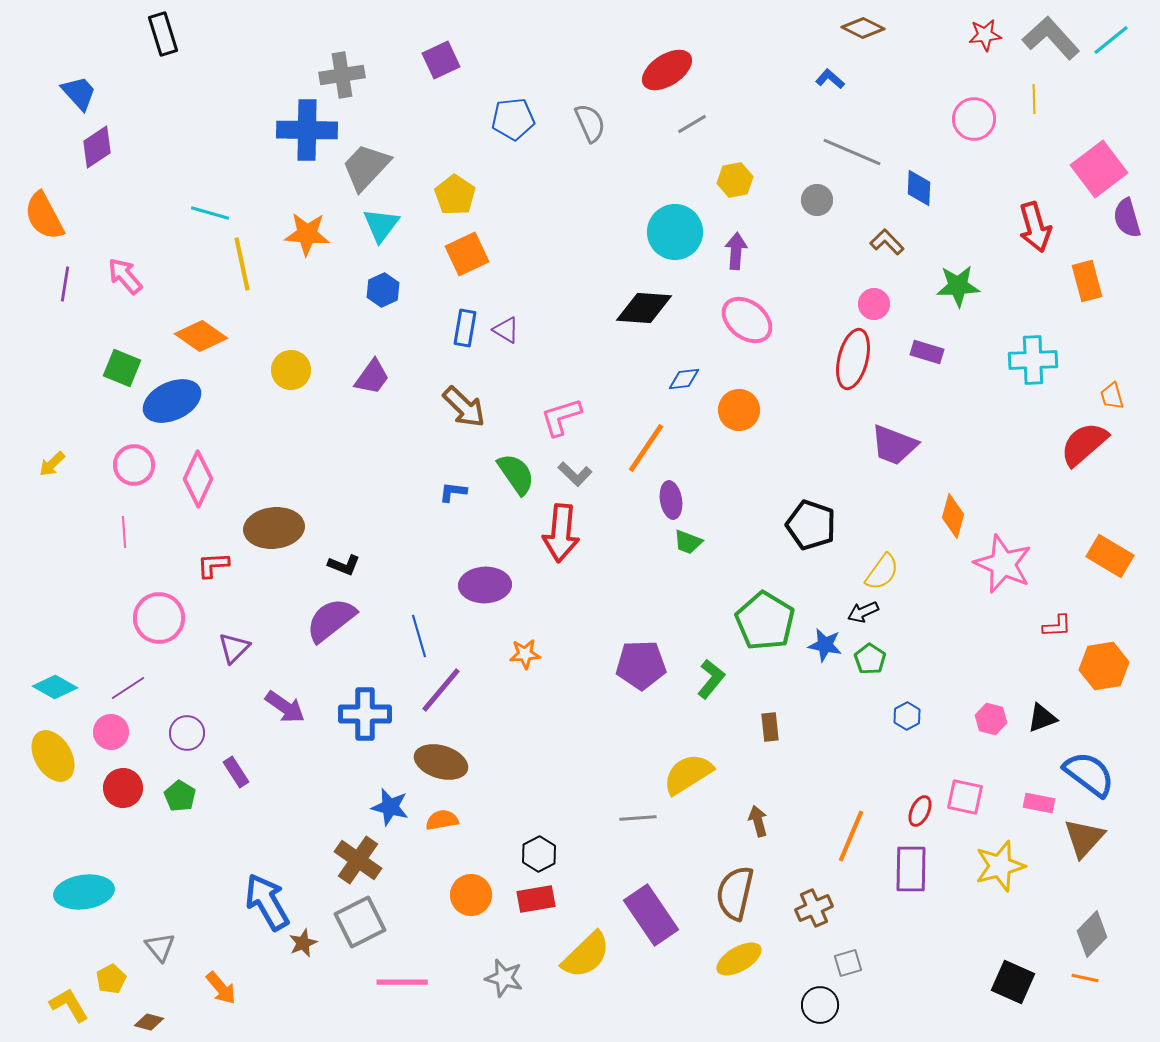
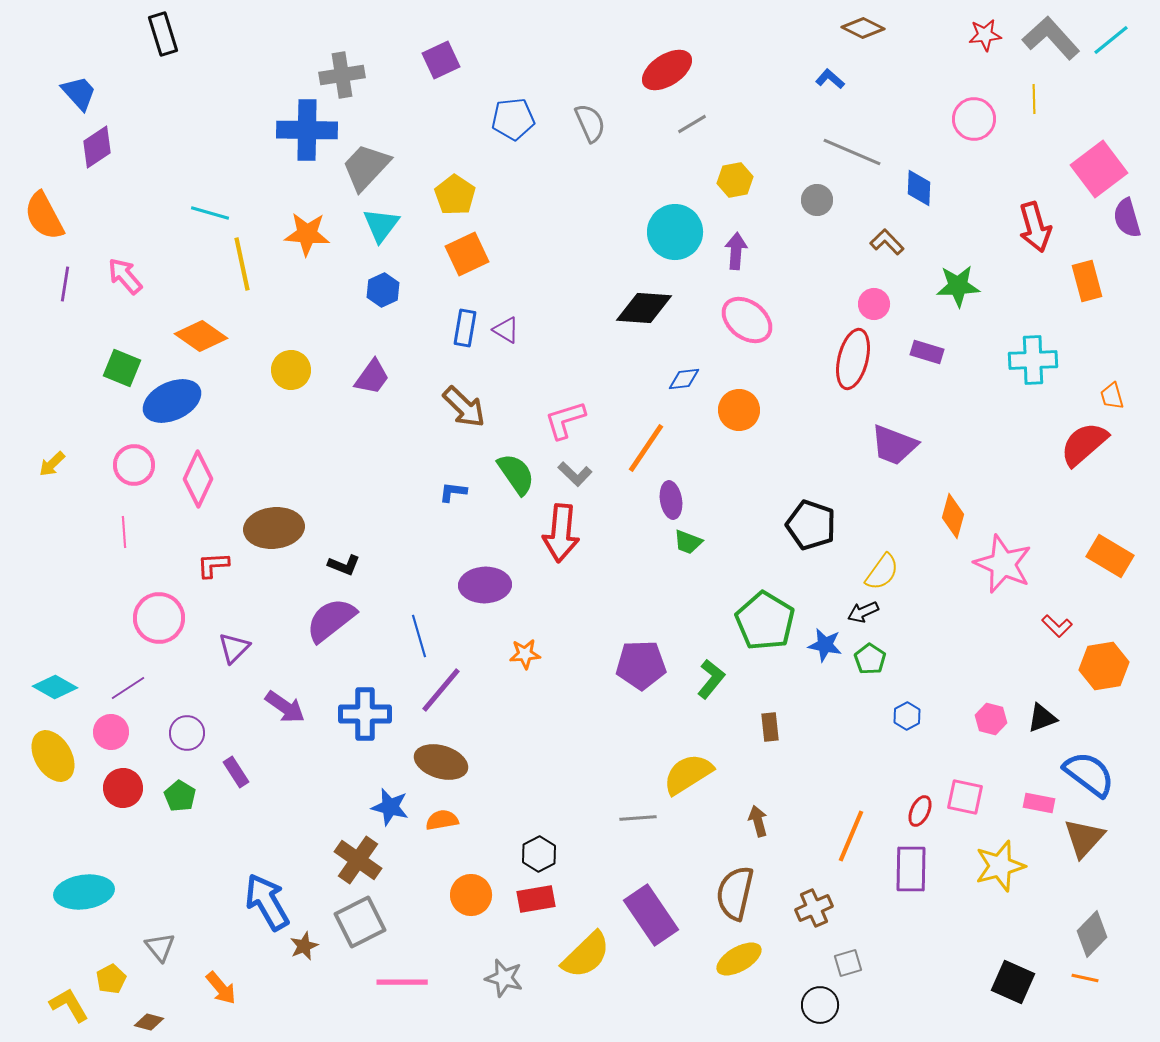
pink L-shape at (561, 417): moved 4 px right, 3 px down
red L-shape at (1057, 626): rotated 48 degrees clockwise
brown star at (303, 943): moved 1 px right, 3 px down
